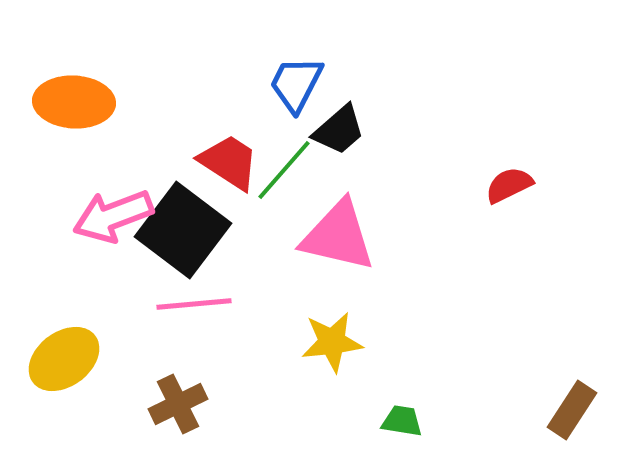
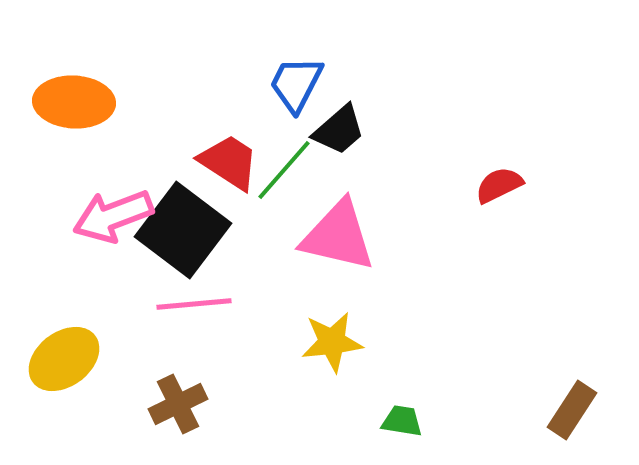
red semicircle: moved 10 px left
